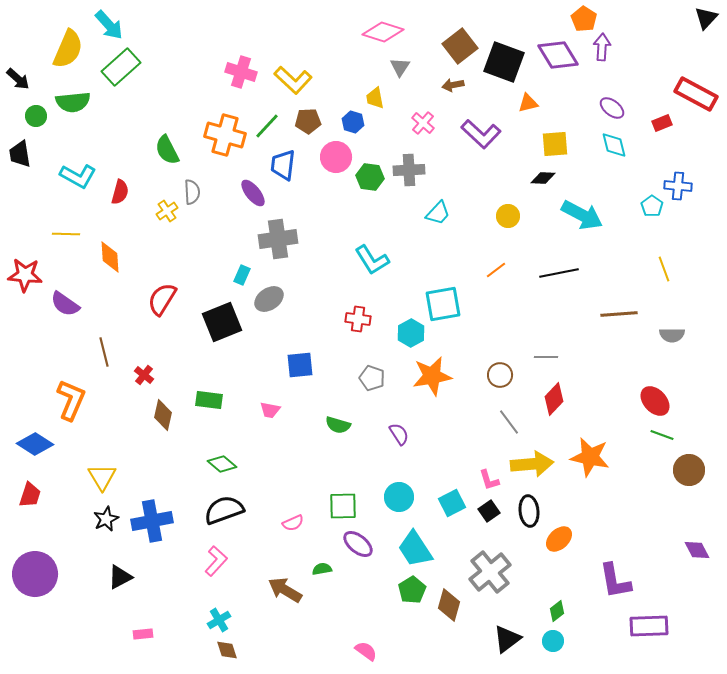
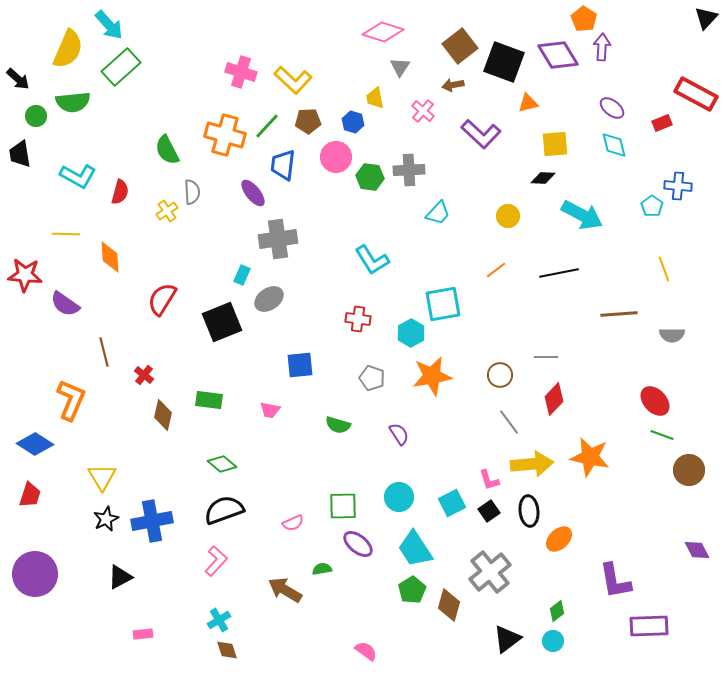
pink cross at (423, 123): moved 12 px up
